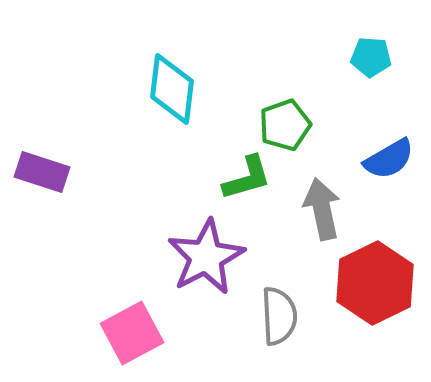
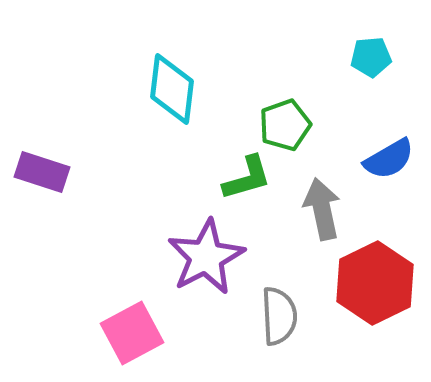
cyan pentagon: rotated 9 degrees counterclockwise
